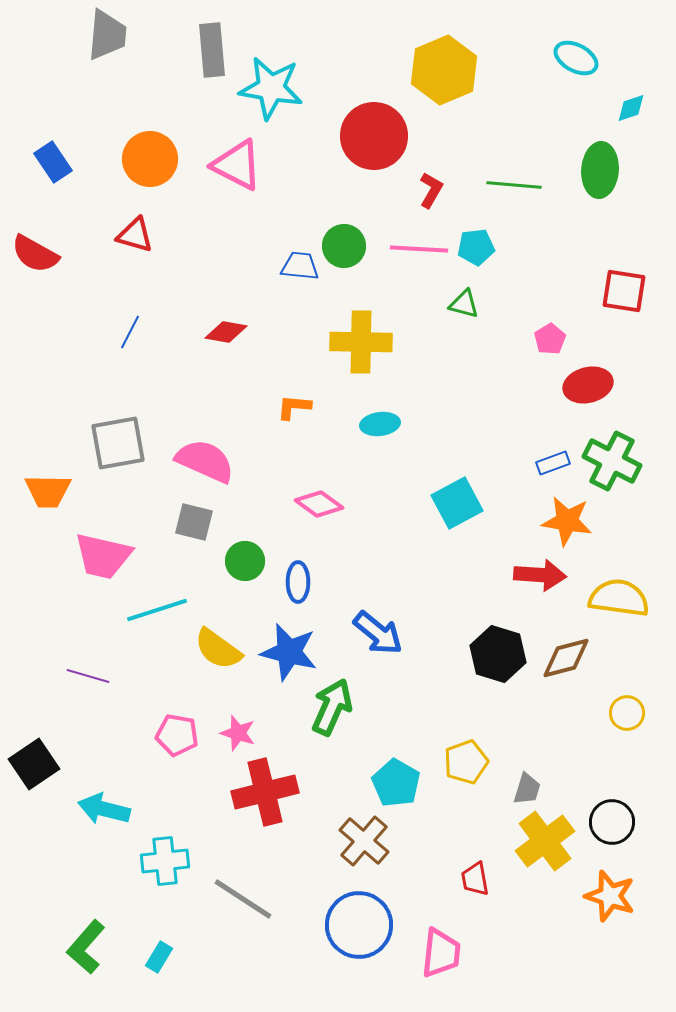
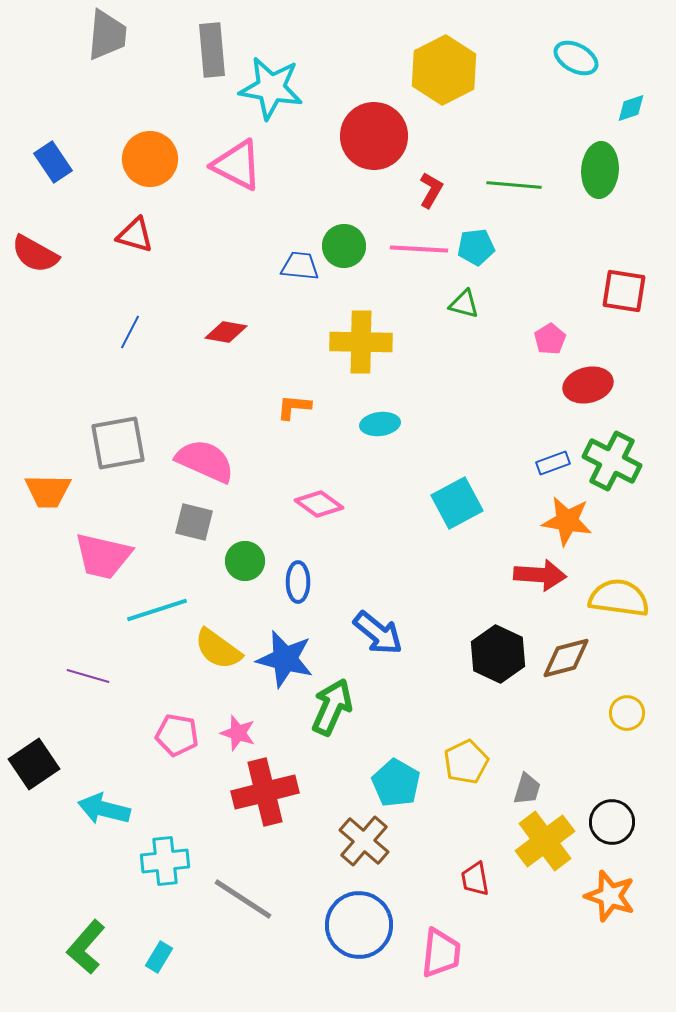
yellow hexagon at (444, 70): rotated 4 degrees counterclockwise
blue star at (289, 652): moved 4 px left, 7 px down
black hexagon at (498, 654): rotated 8 degrees clockwise
yellow pentagon at (466, 762): rotated 6 degrees counterclockwise
